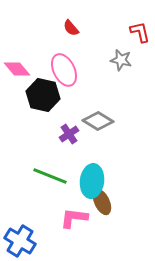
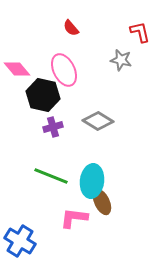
purple cross: moved 16 px left, 7 px up; rotated 18 degrees clockwise
green line: moved 1 px right
